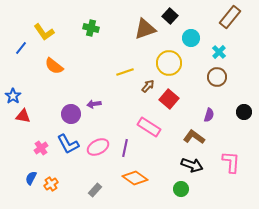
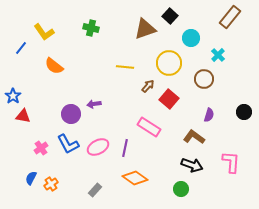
cyan cross: moved 1 px left, 3 px down
yellow line: moved 5 px up; rotated 24 degrees clockwise
brown circle: moved 13 px left, 2 px down
